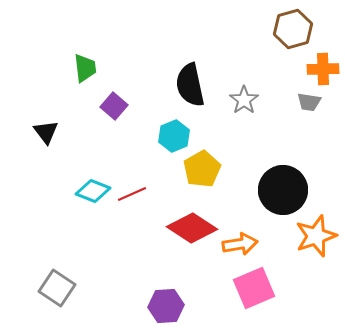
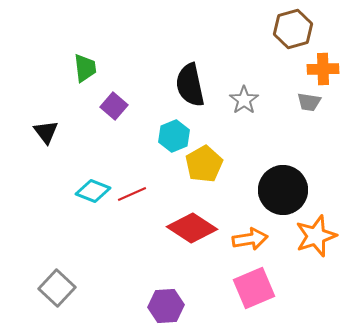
yellow pentagon: moved 2 px right, 5 px up
orange arrow: moved 10 px right, 5 px up
gray square: rotated 9 degrees clockwise
